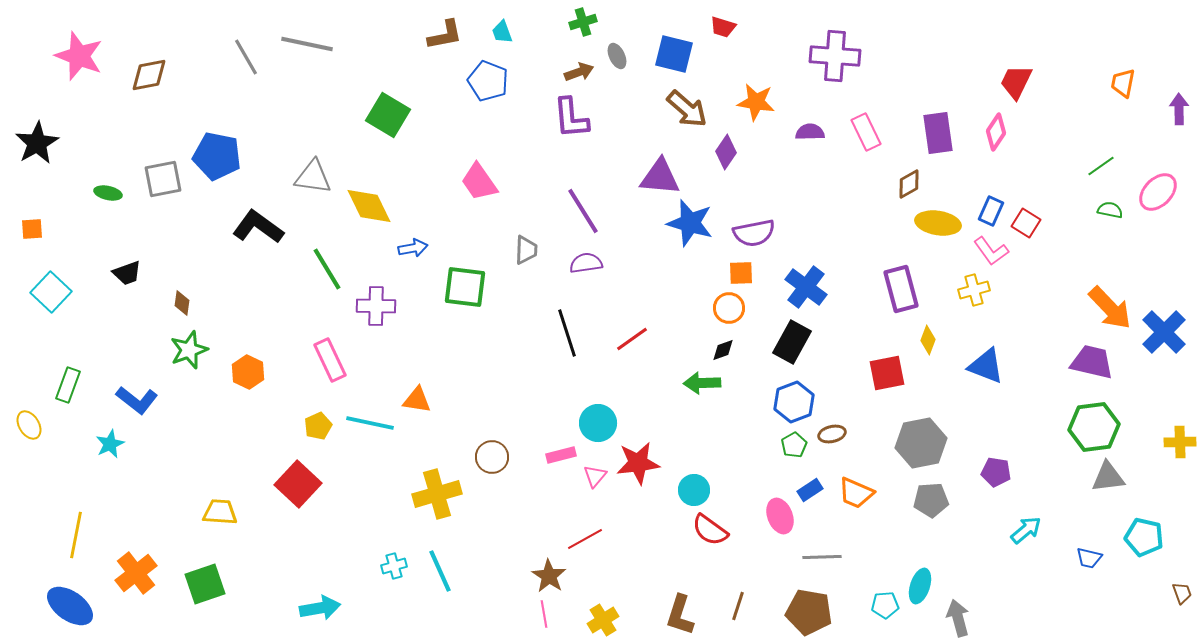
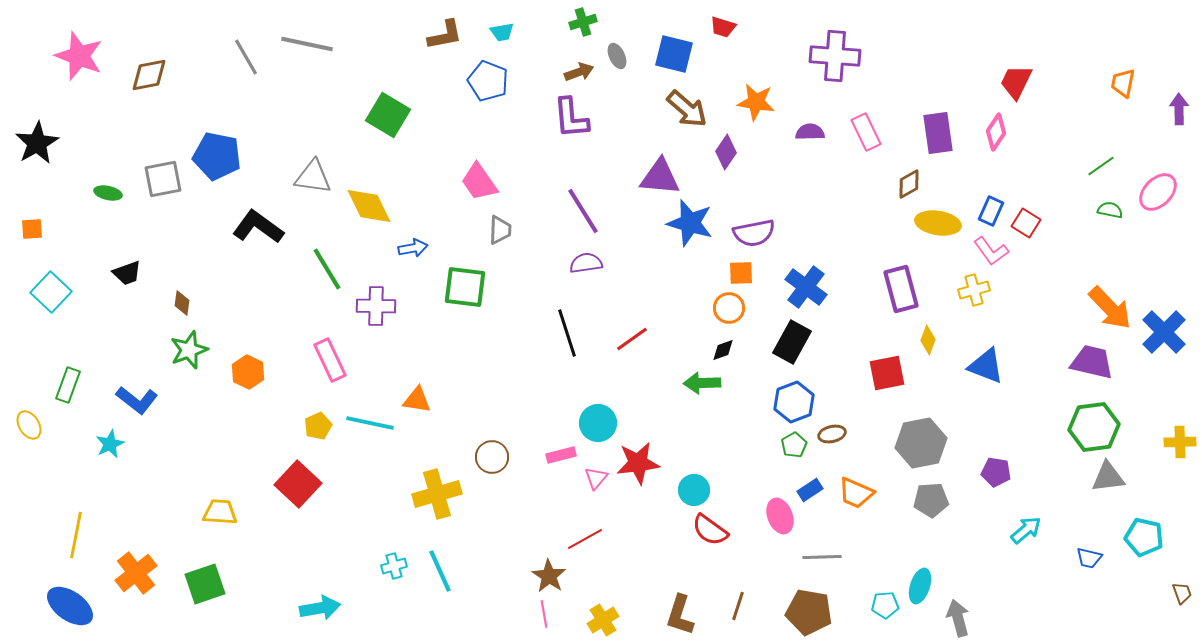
cyan trapezoid at (502, 32): rotated 80 degrees counterclockwise
gray trapezoid at (526, 250): moved 26 px left, 20 px up
pink triangle at (595, 476): moved 1 px right, 2 px down
